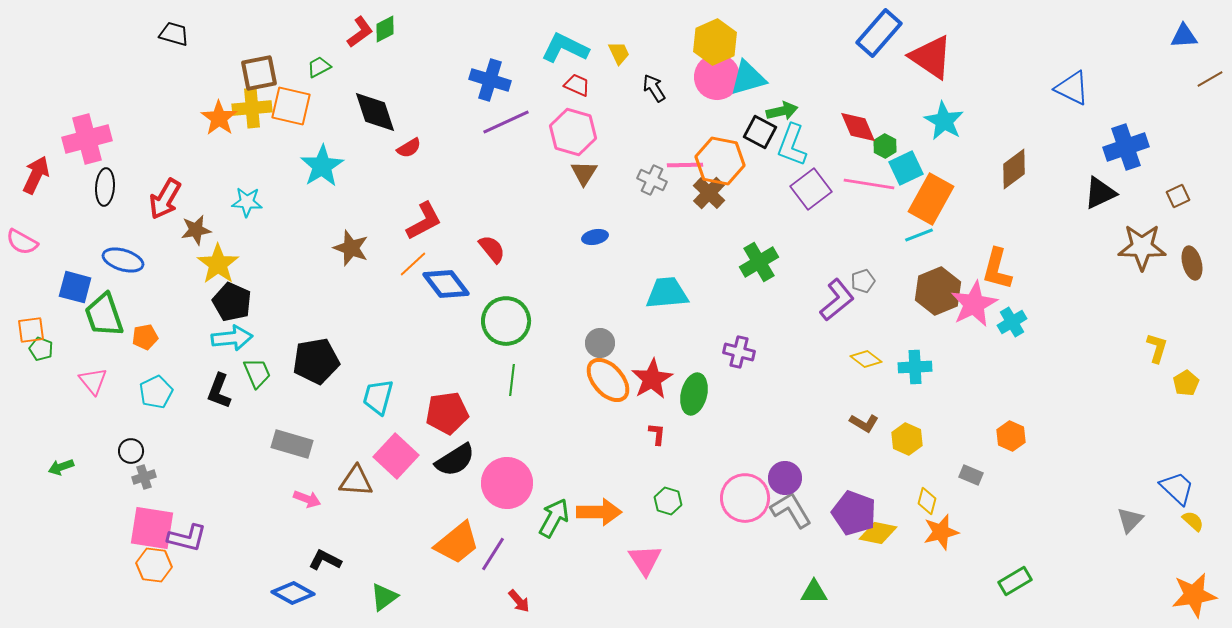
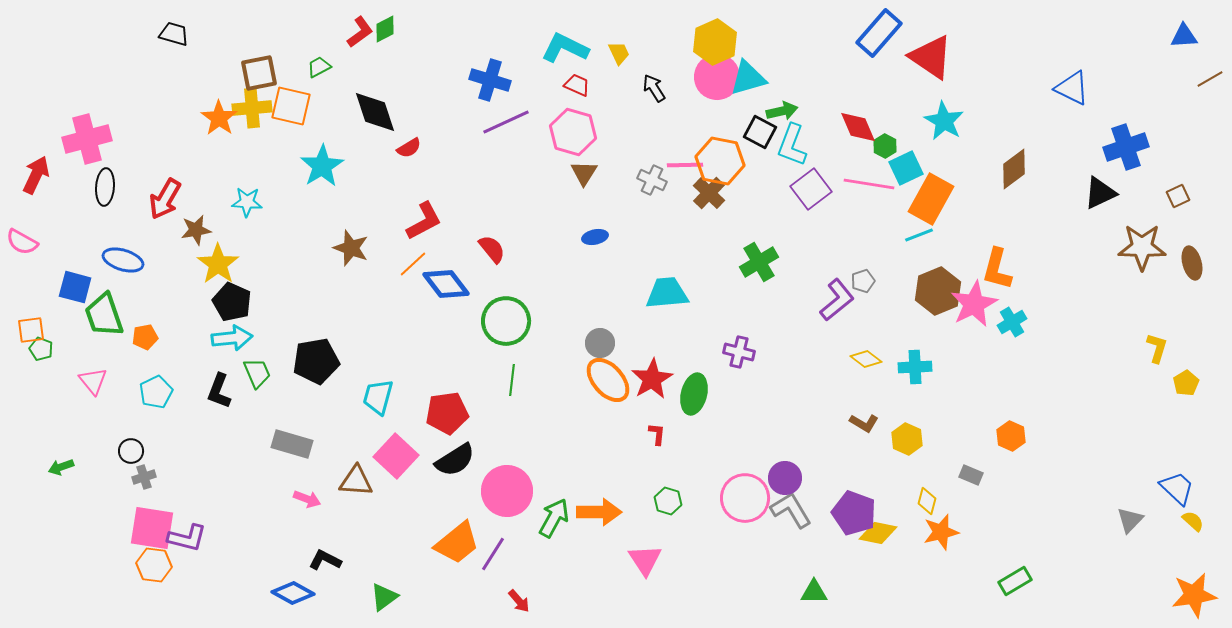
pink circle at (507, 483): moved 8 px down
